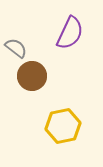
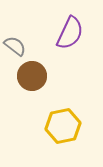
gray semicircle: moved 1 px left, 2 px up
